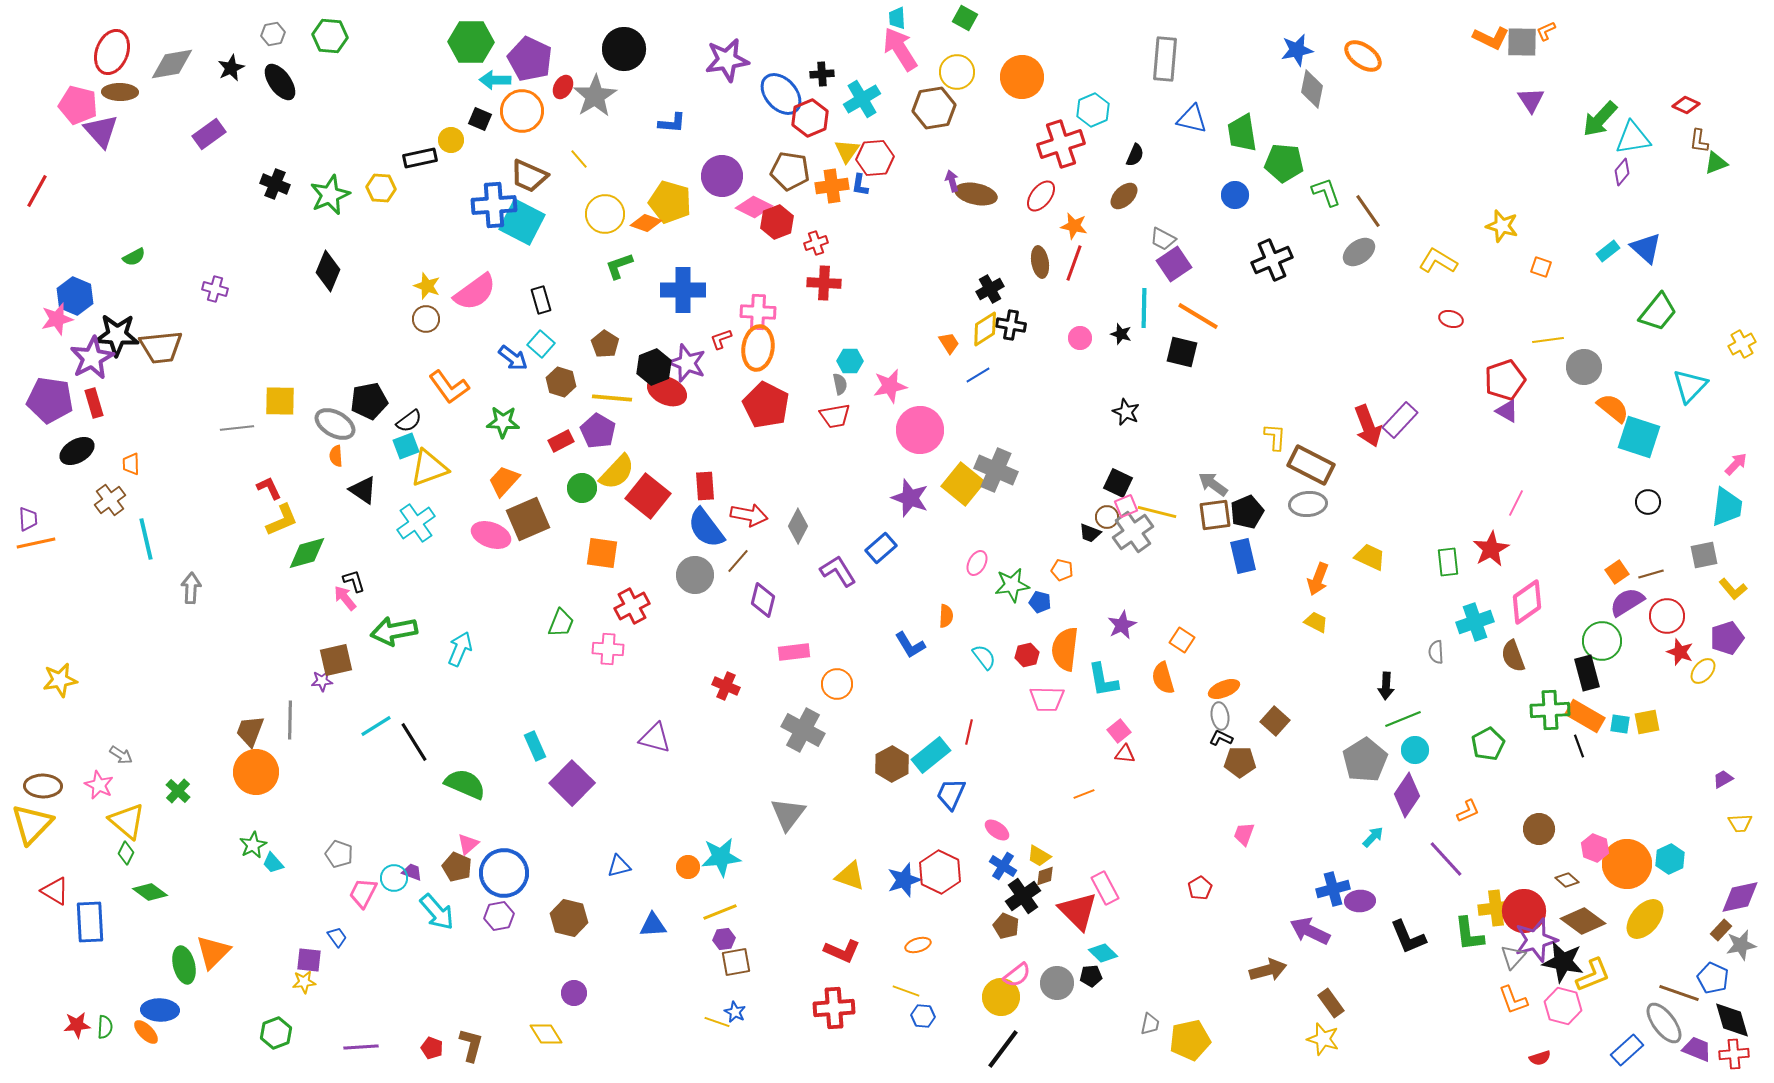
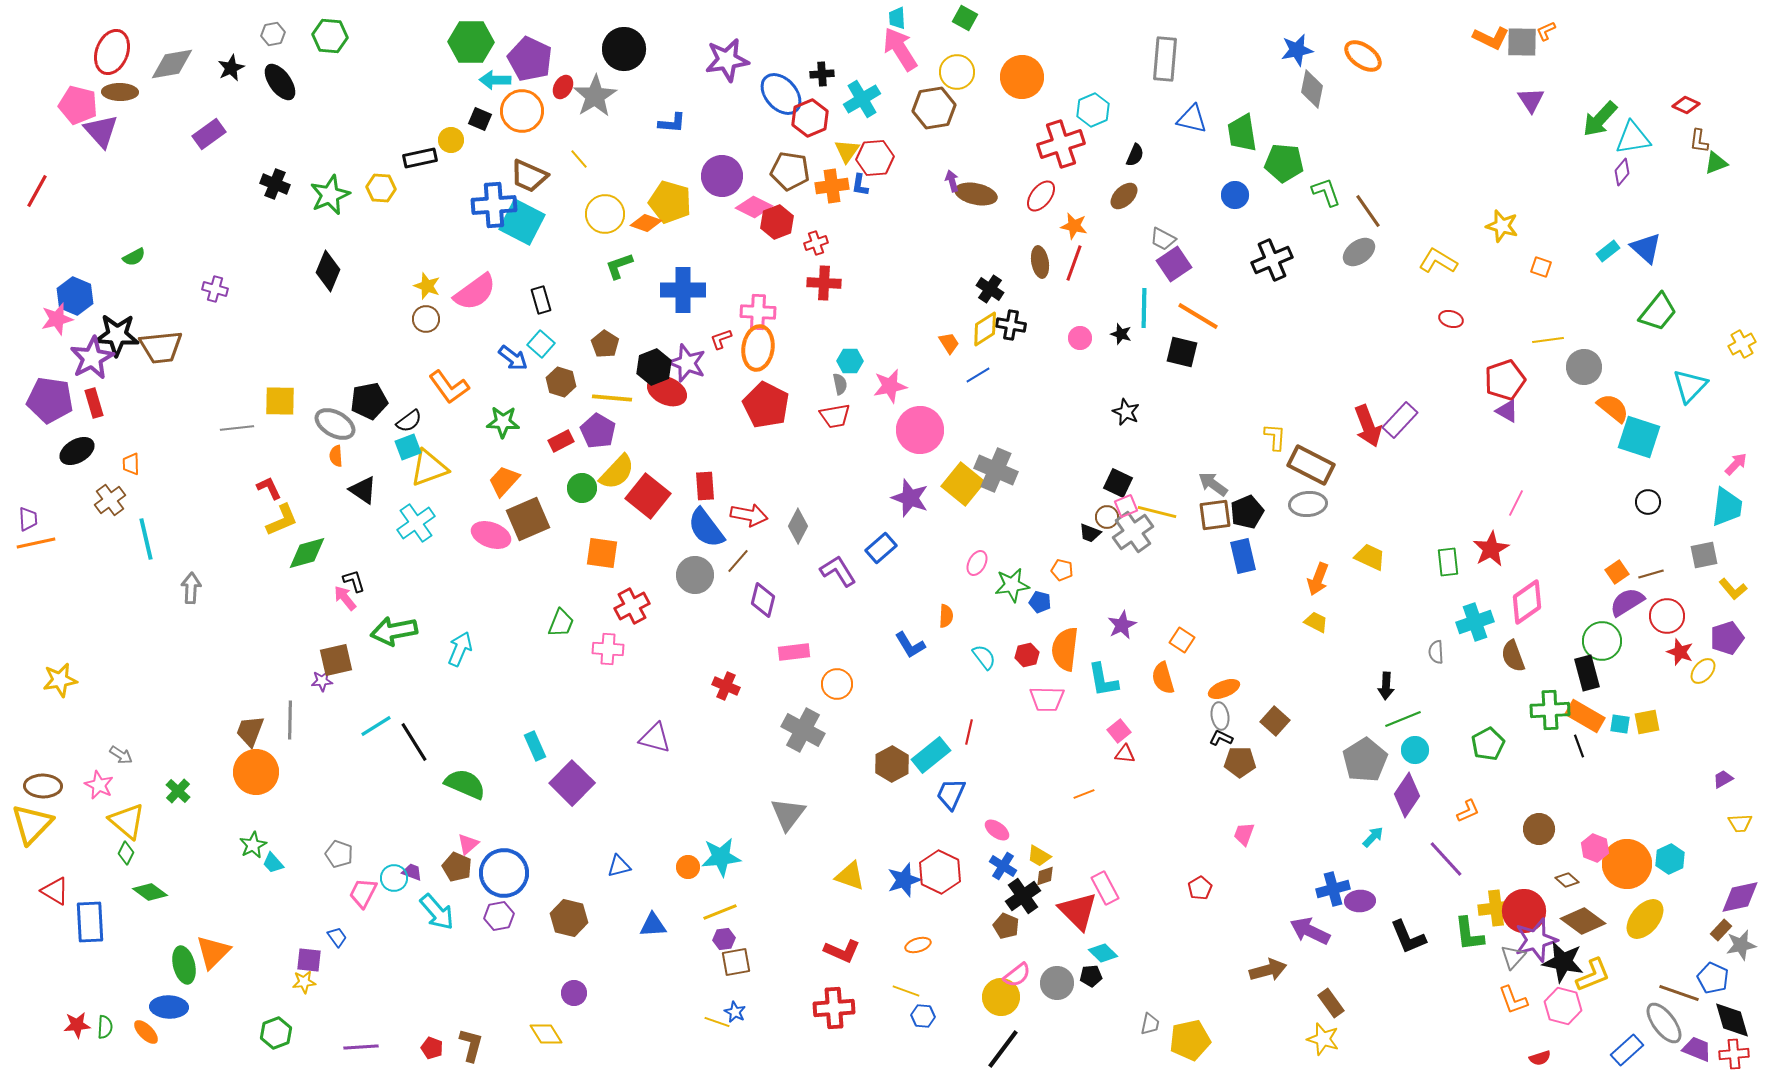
black cross at (990, 289): rotated 28 degrees counterclockwise
cyan square at (406, 446): moved 2 px right, 1 px down
blue ellipse at (160, 1010): moved 9 px right, 3 px up
